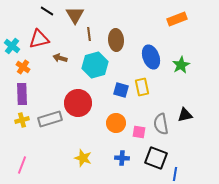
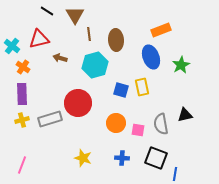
orange rectangle: moved 16 px left, 11 px down
pink square: moved 1 px left, 2 px up
